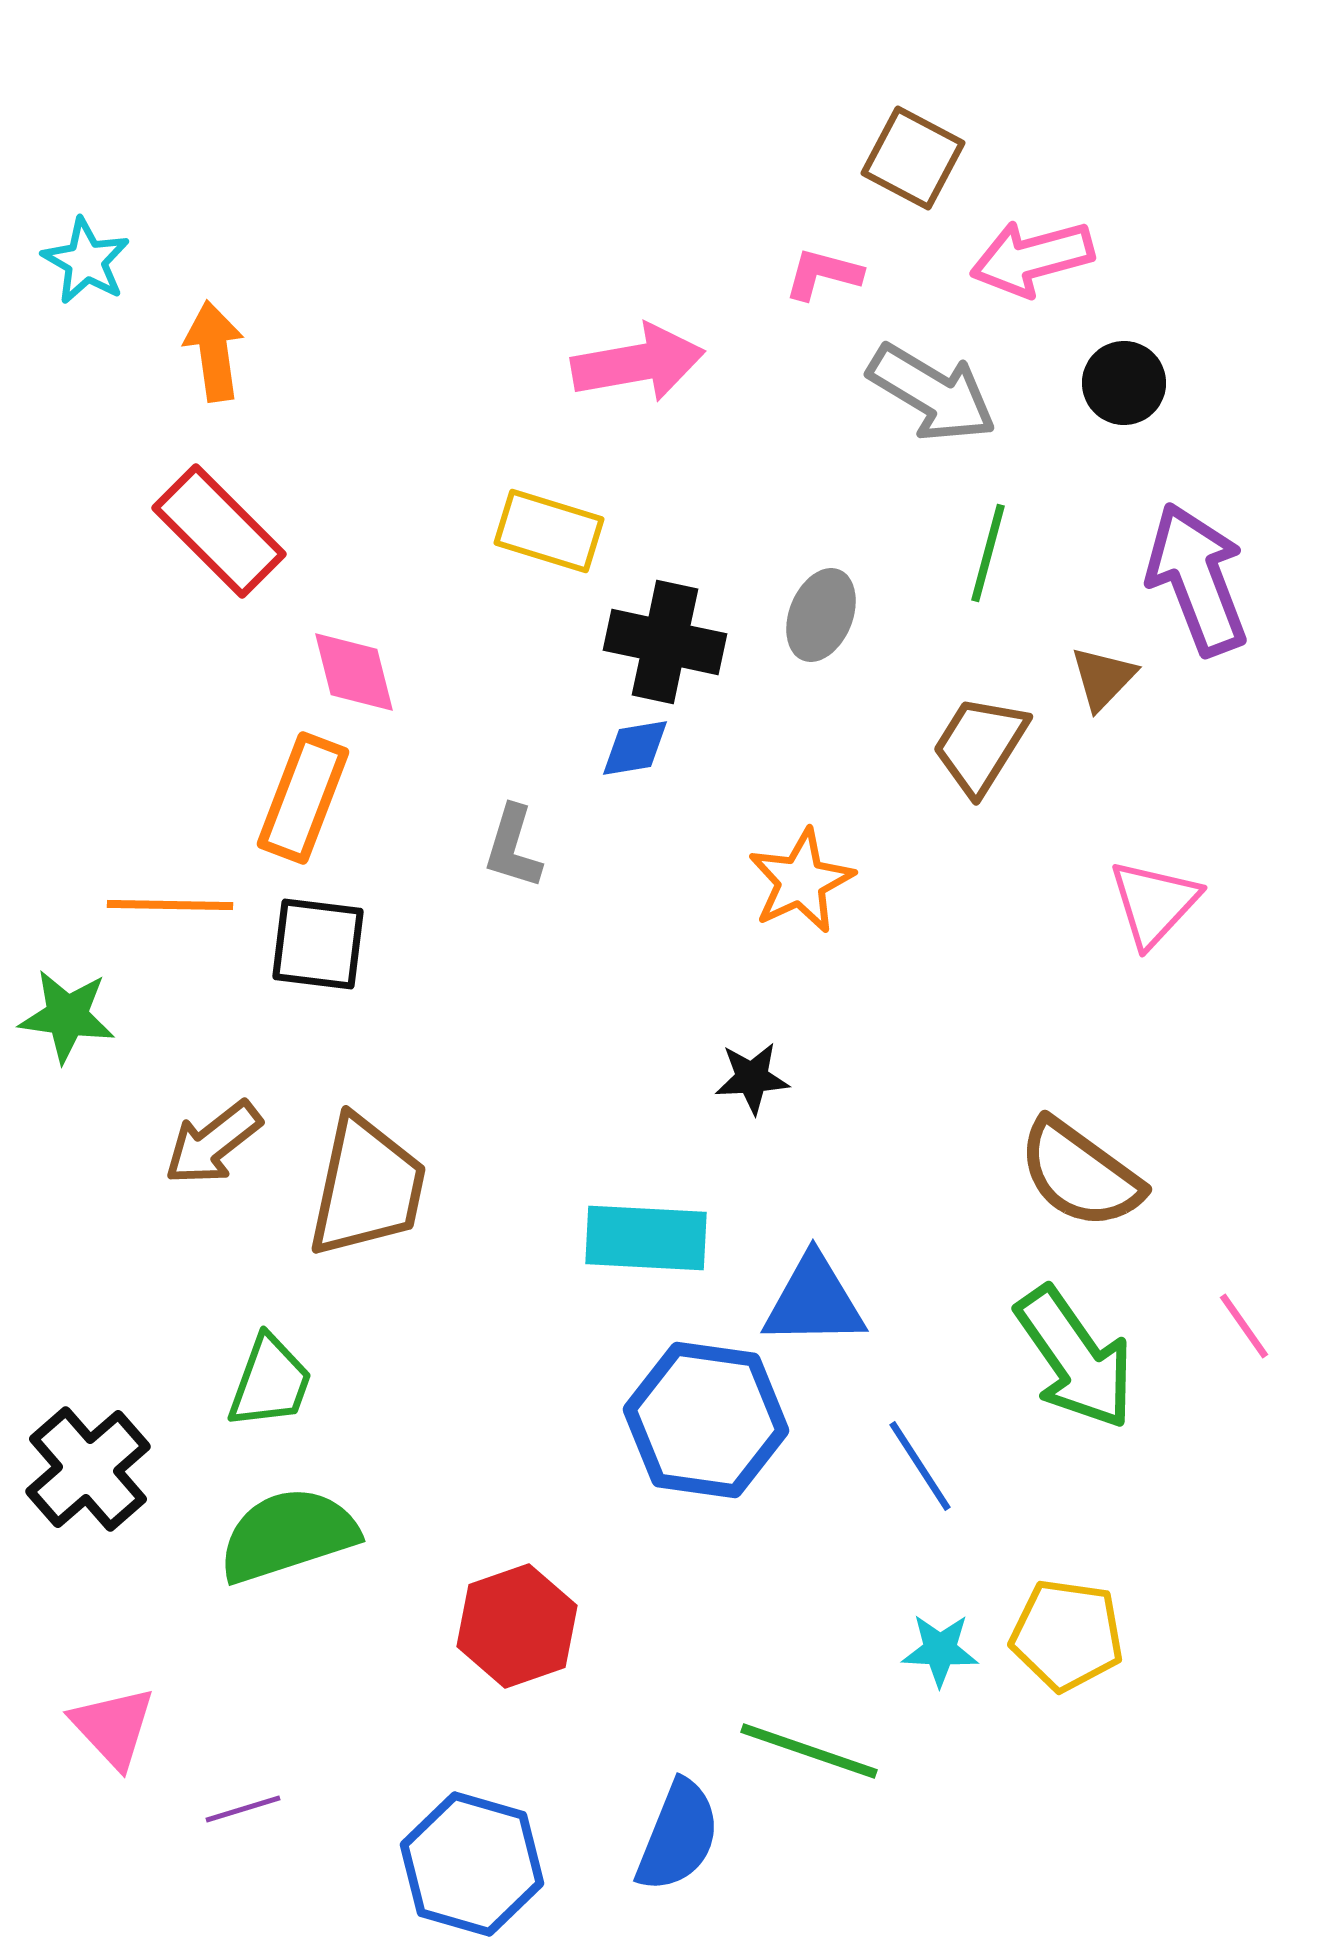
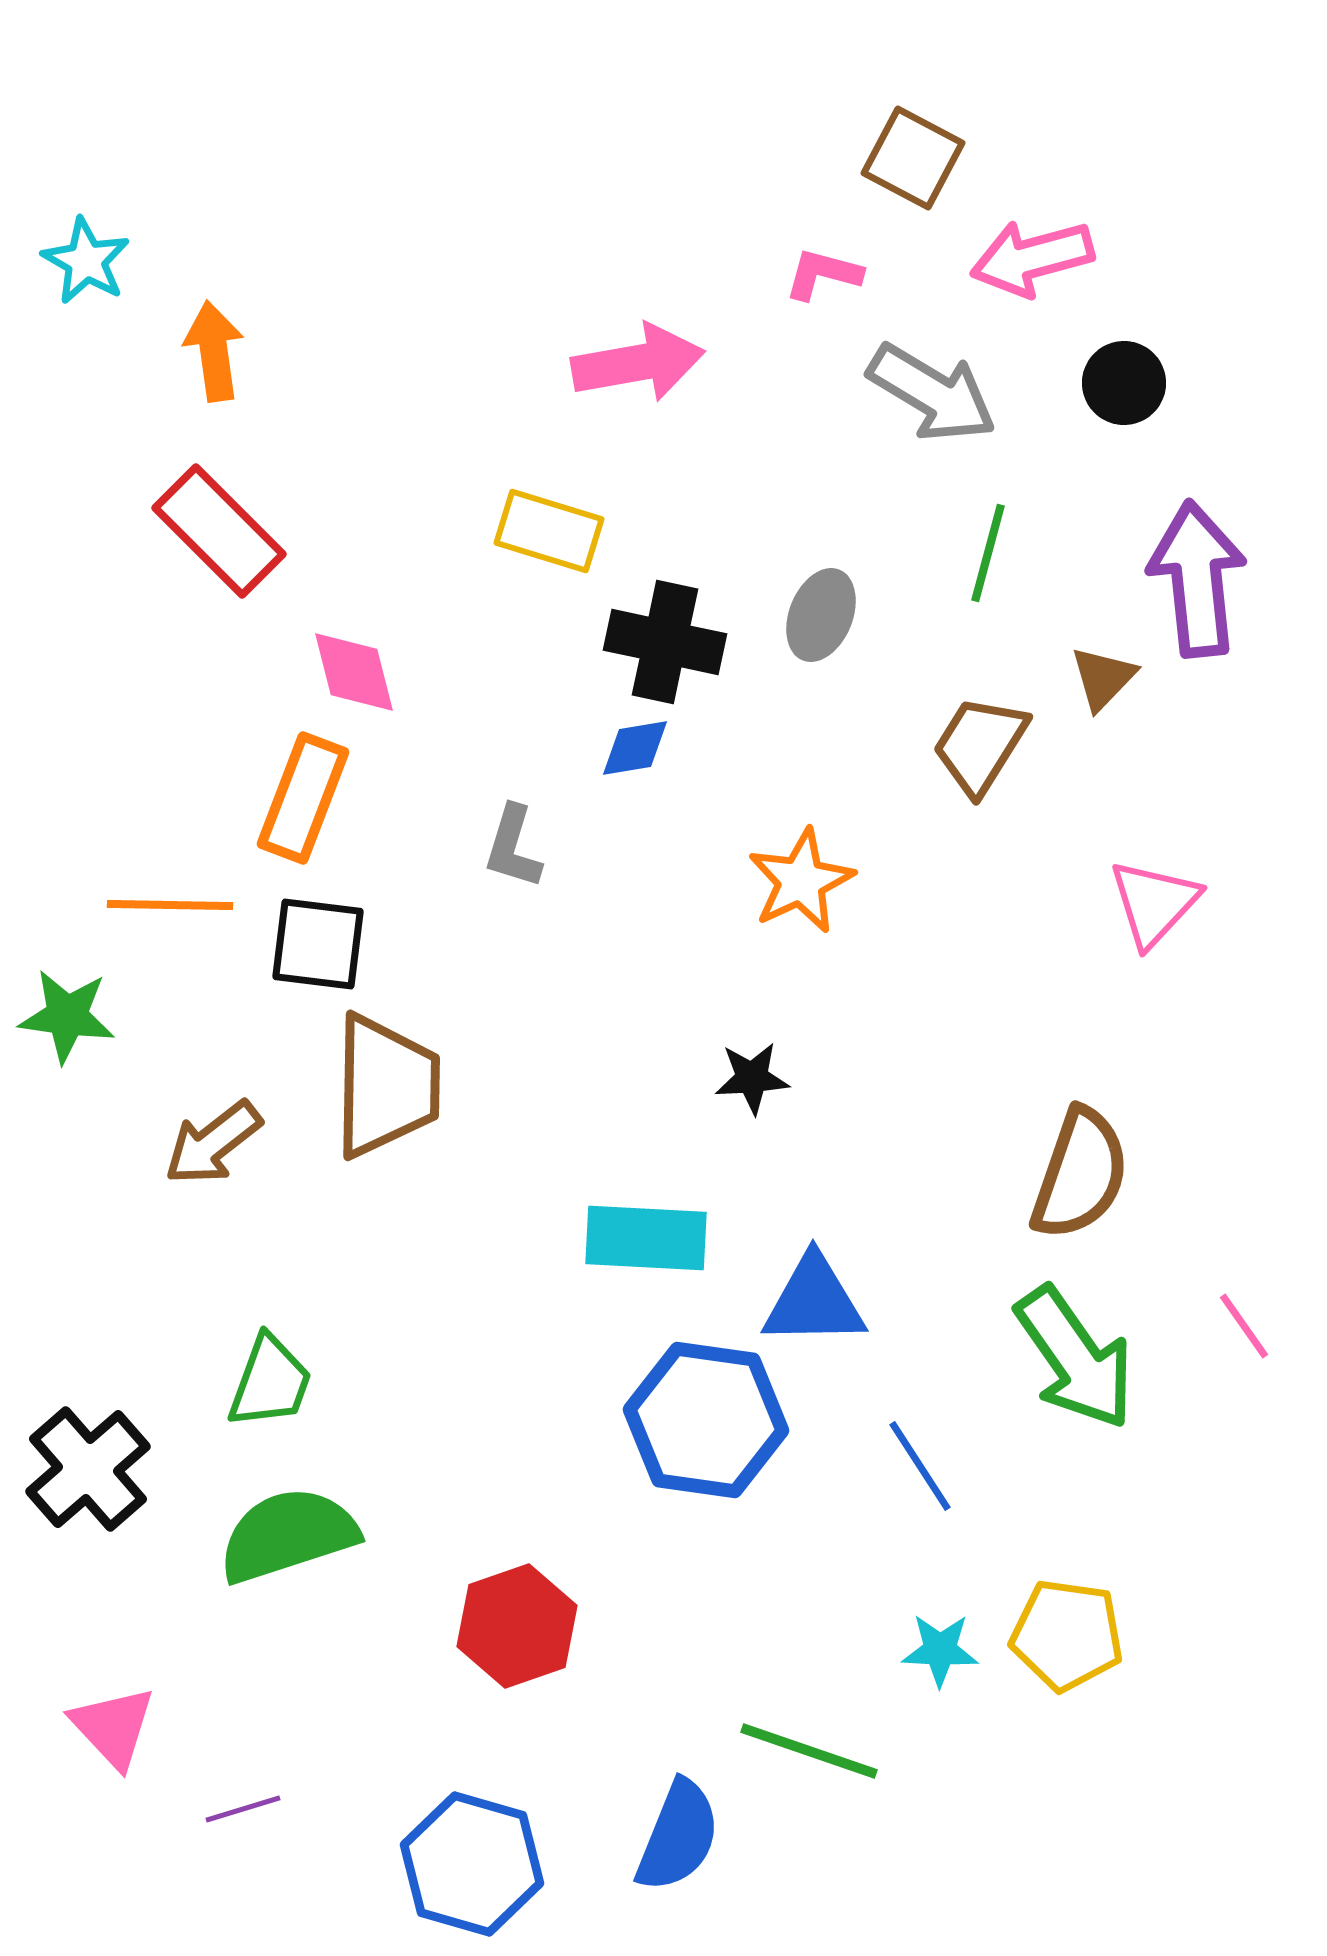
purple arrow at (1197, 579): rotated 15 degrees clockwise
brown semicircle at (1080, 1174): rotated 107 degrees counterclockwise
brown trapezoid at (367, 1187): moved 19 px right, 101 px up; rotated 11 degrees counterclockwise
